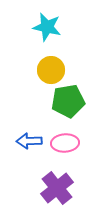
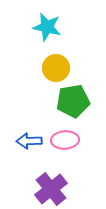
yellow circle: moved 5 px right, 2 px up
green pentagon: moved 5 px right
pink ellipse: moved 3 px up
purple cross: moved 6 px left, 1 px down
